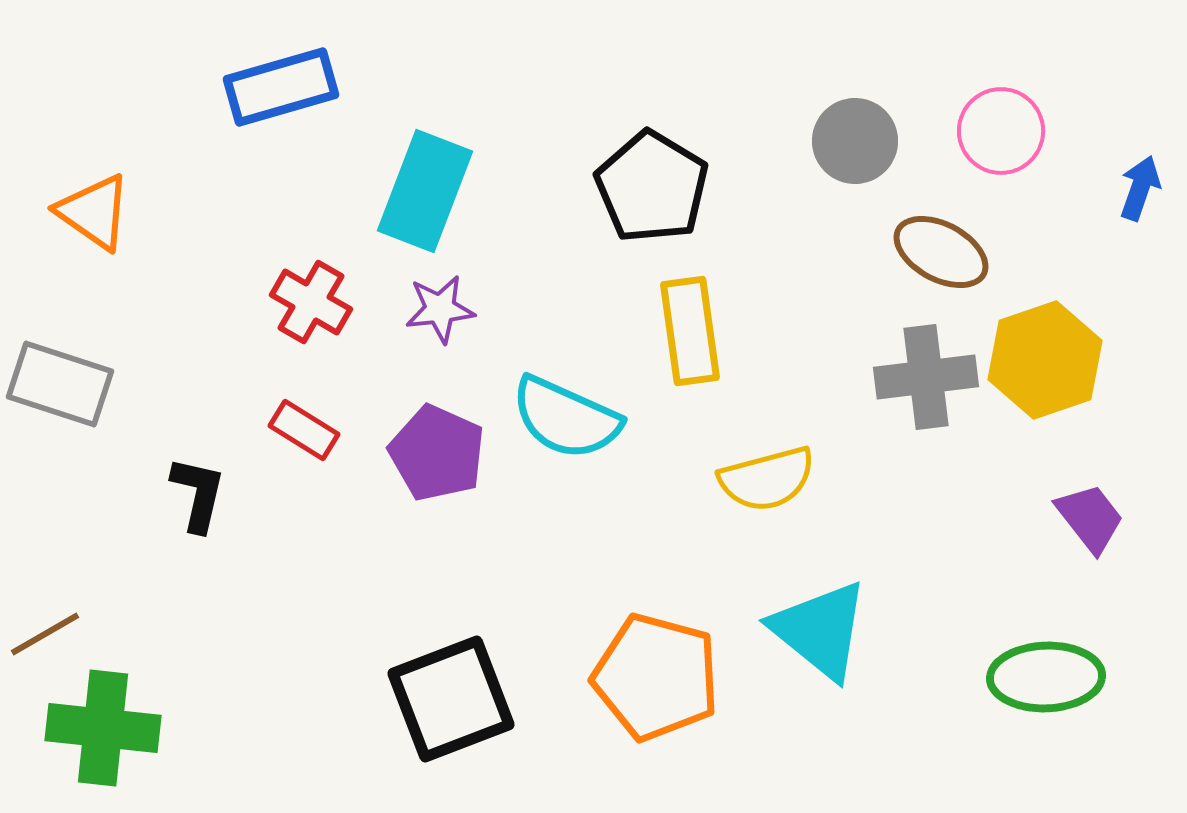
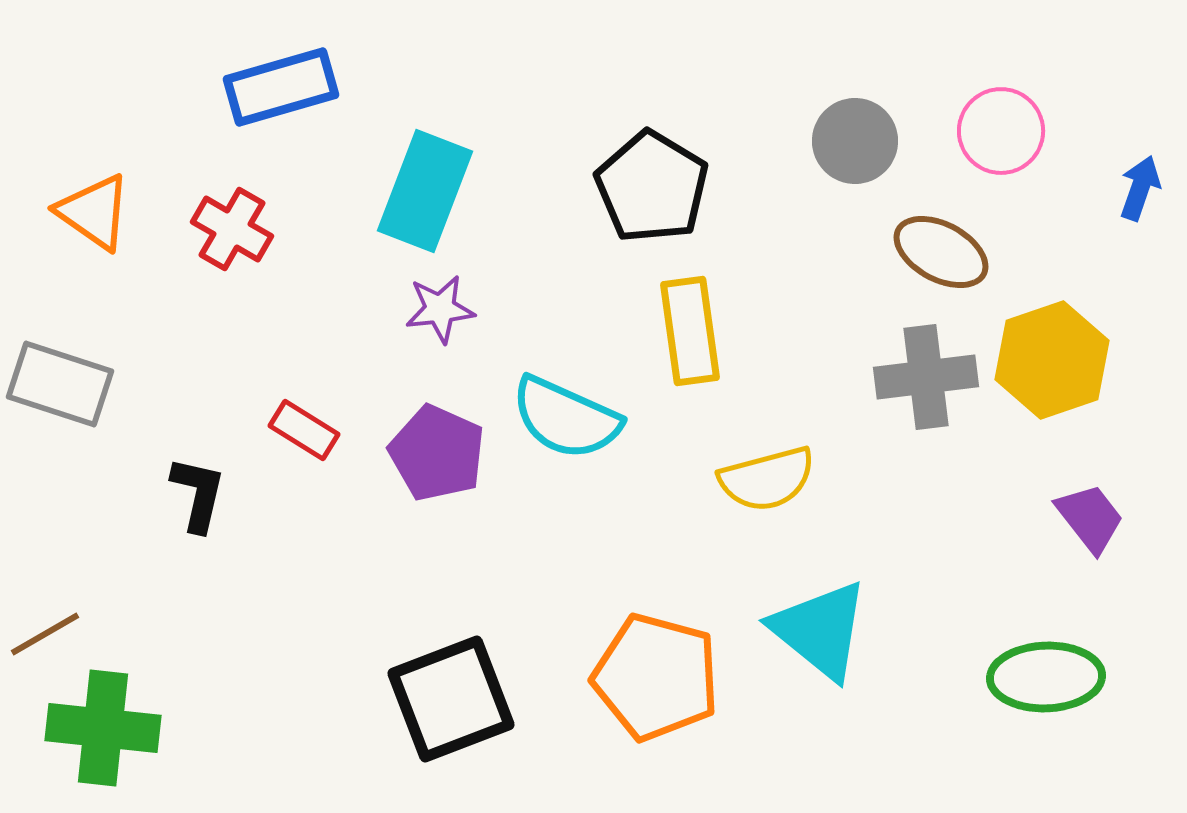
red cross: moved 79 px left, 73 px up
yellow hexagon: moved 7 px right
